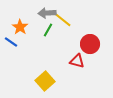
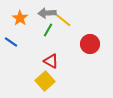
orange star: moved 9 px up
red triangle: moved 26 px left; rotated 14 degrees clockwise
